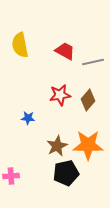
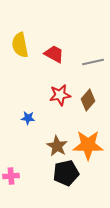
red trapezoid: moved 11 px left, 3 px down
brown star: rotated 15 degrees counterclockwise
